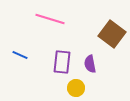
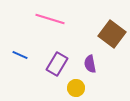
purple rectangle: moved 5 px left, 2 px down; rotated 25 degrees clockwise
